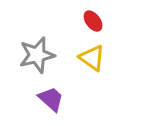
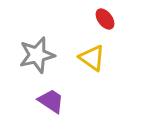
red ellipse: moved 12 px right, 2 px up
purple trapezoid: moved 2 px down; rotated 8 degrees counterclockwise
